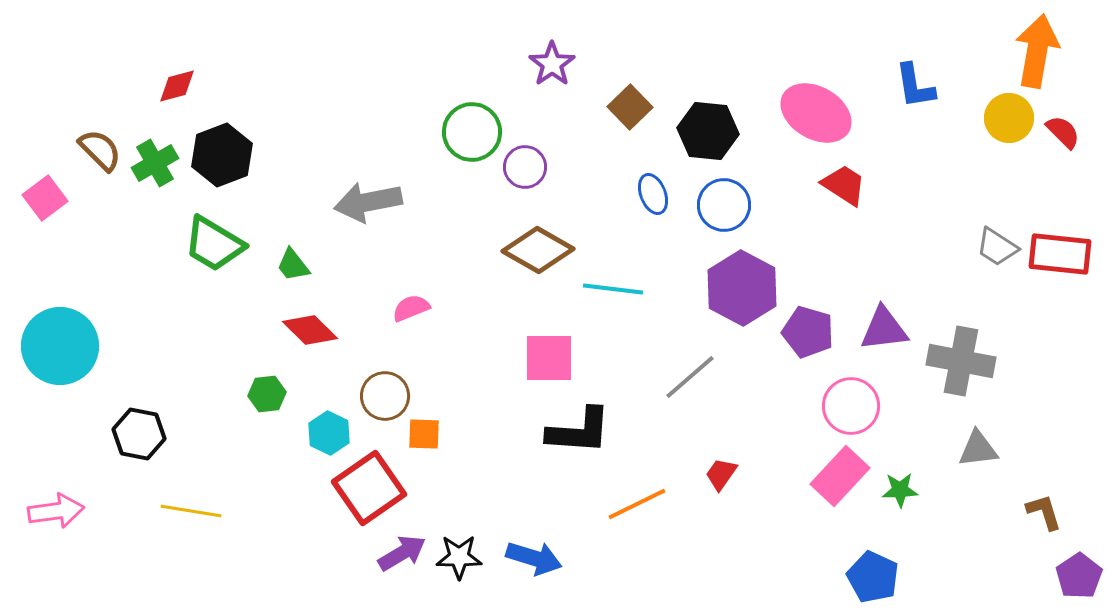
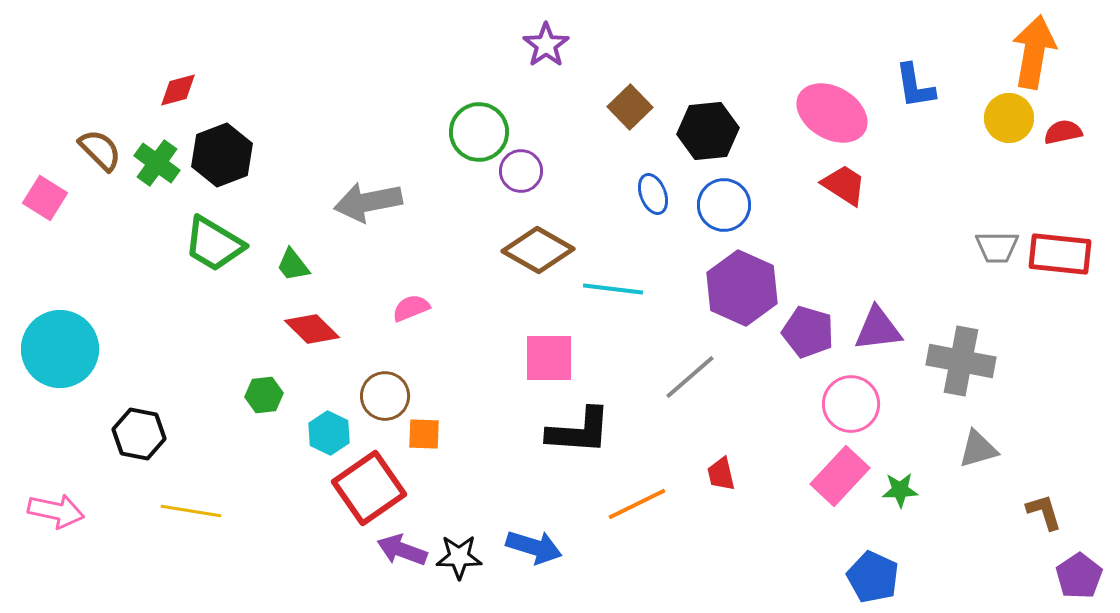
orange arrow at (1037, 51): moved 3 px left, 1 px down
purple star at (552, 64): moved 6 px left, 19 px up
red diamond at (177, 86): moved 1 px right, 4 px down
pink ellipse at (816, 113): moved 16 px right
black hexagon at (708, 131): rotated 12 degrees counterclockwise
green circle at (472, 132): moved 7 px right
red semicircle at (1063, 132): rotated 57 degrees counterclockwise
green cross at (155, 163): moved 2 px right; rotated 24 degrees counterclockwise
purple circle at (525, 167): moved 4 px left, 4 px down
pink square at (45, 198): rotated 21 degrees counterclockwise
gray trapezoid at (997, 247): rotated 33 degrees counterclockwise
purple hexagon at (742, 288): rotated 4 degrees counterclockwise
purple triangle at (884, 329): moved 6 px left
red diamond at (310, 330): moved 2 px right, 1 px up
cyan circle at (60, 346): moved 3 px down
green hexagon at (267, 394): moved 3 px left, 1 px down
pink circle at (851, 406): moved 2 px up
gray triangle at (978, 449): rotated 9 degrees counterclockwise
red trapezoid at (721, 474): rotated 48 degrees counterclockwise
pink arrow at (56, 511): rotated 20 degrees clockwise
purple arrow at (402, 553): moved 3 px up; rotated 129 degrees counterclockwise
blue arrow at (534, 558): moved 11 px up
